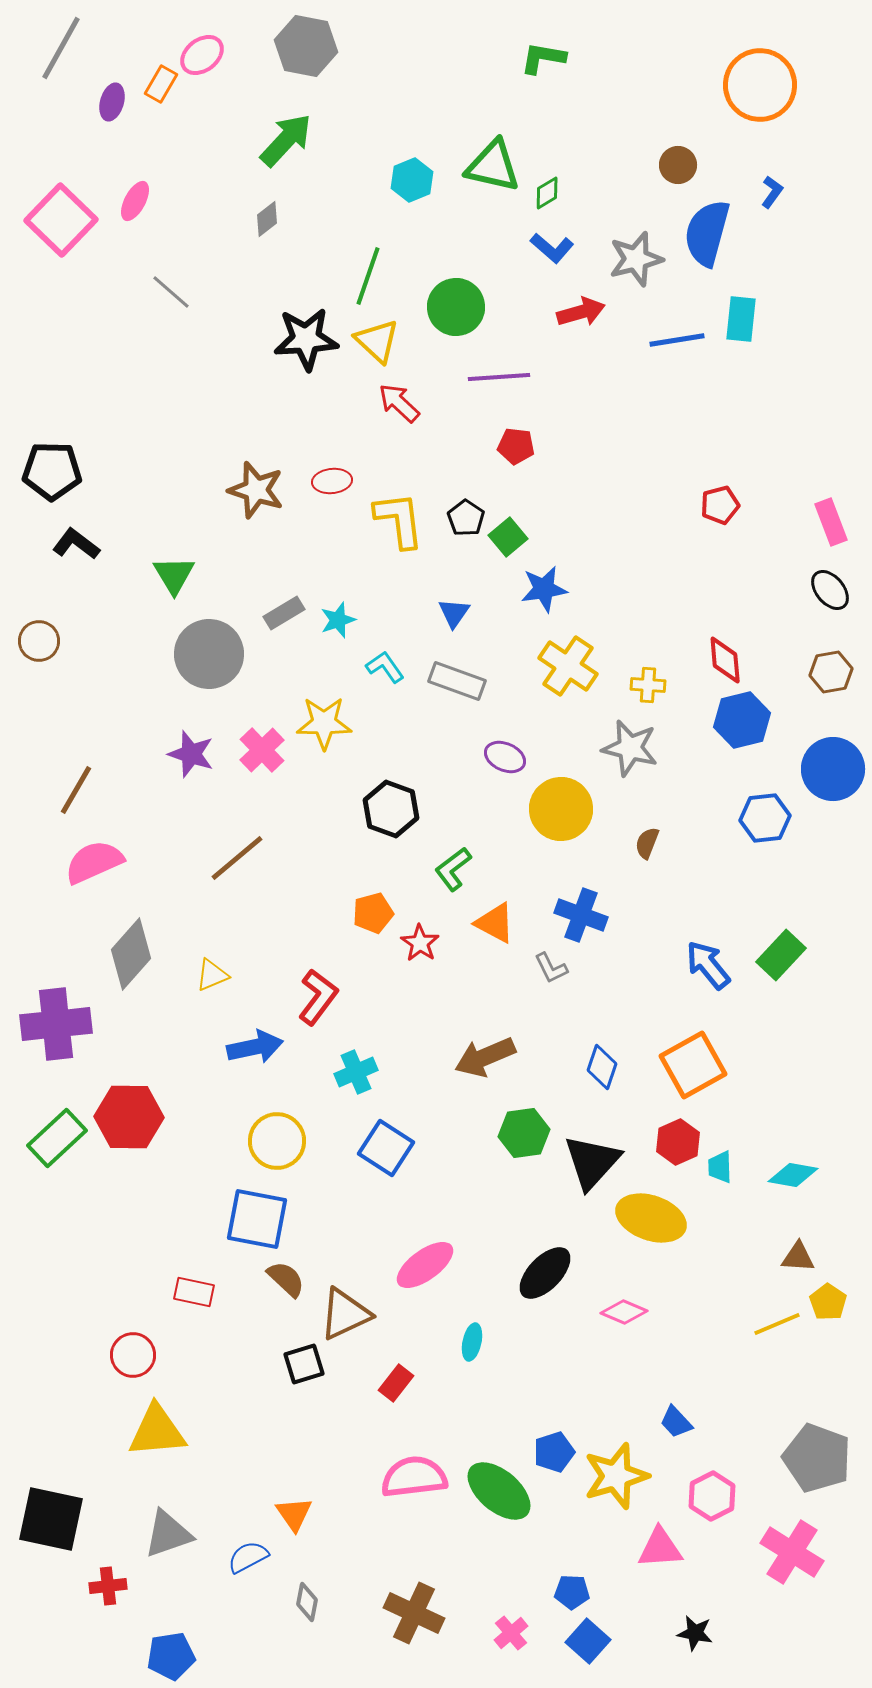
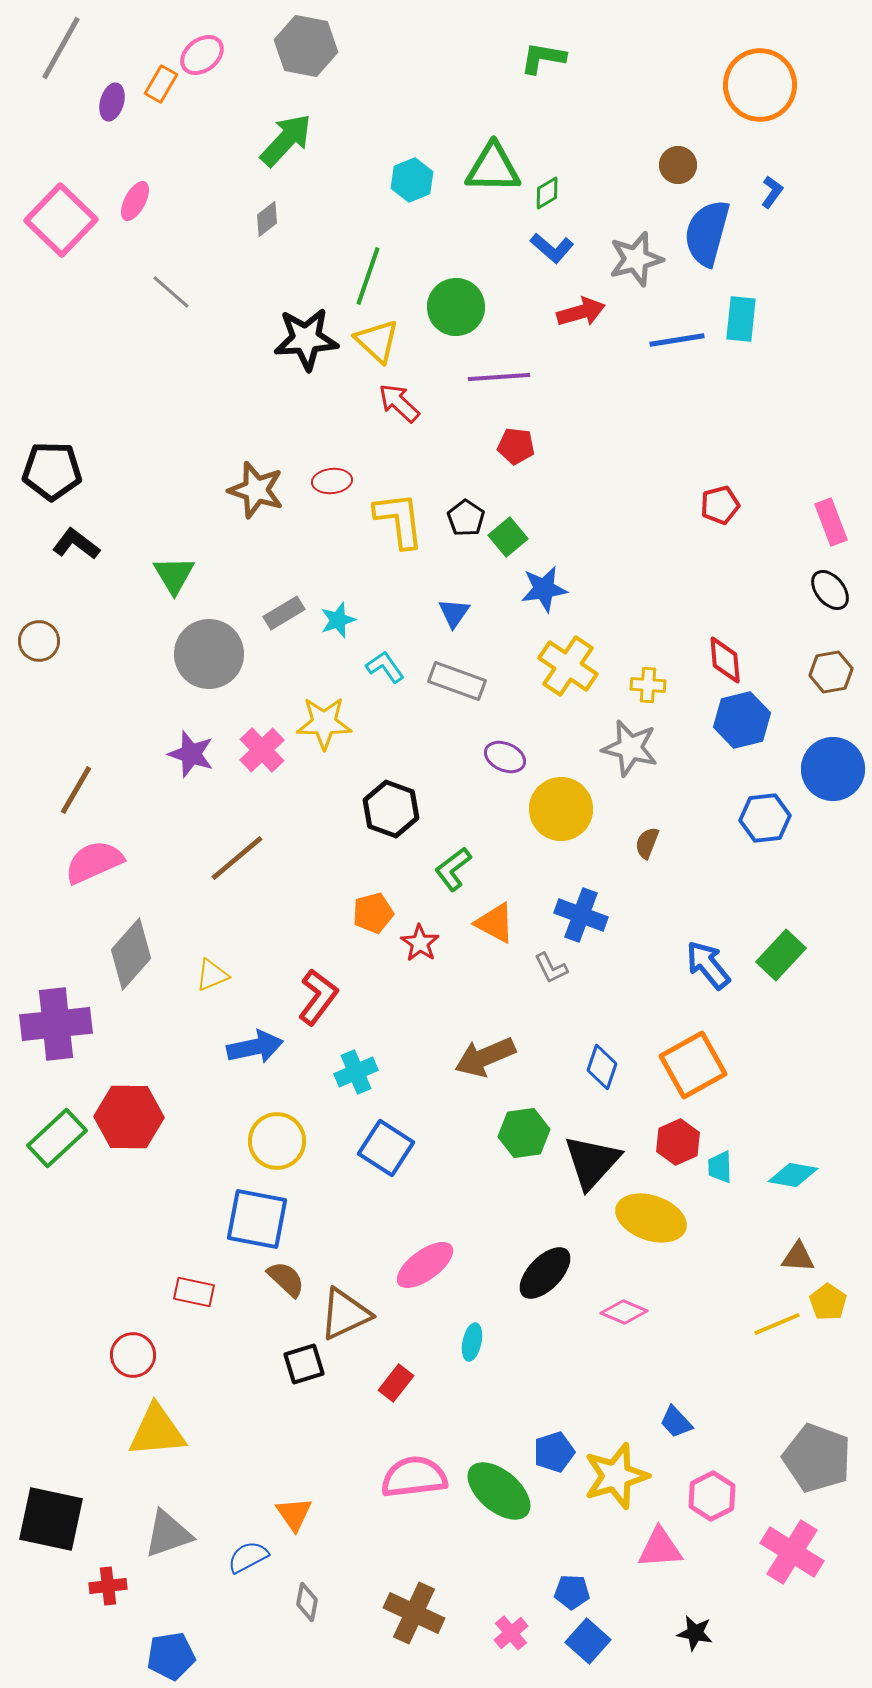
green triangle at (493, 166): moved 2 px down; rotated 12 degrees counterclockwise
